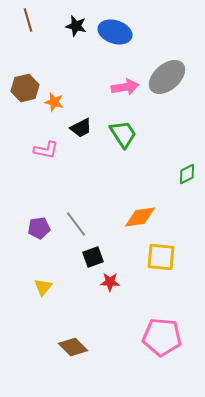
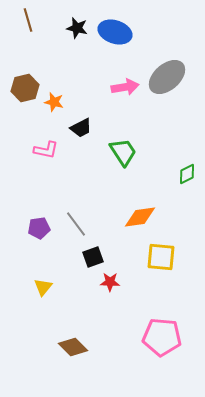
black star: moved 1 px right, 2 px down
green trapezoid: moved 18 px down
